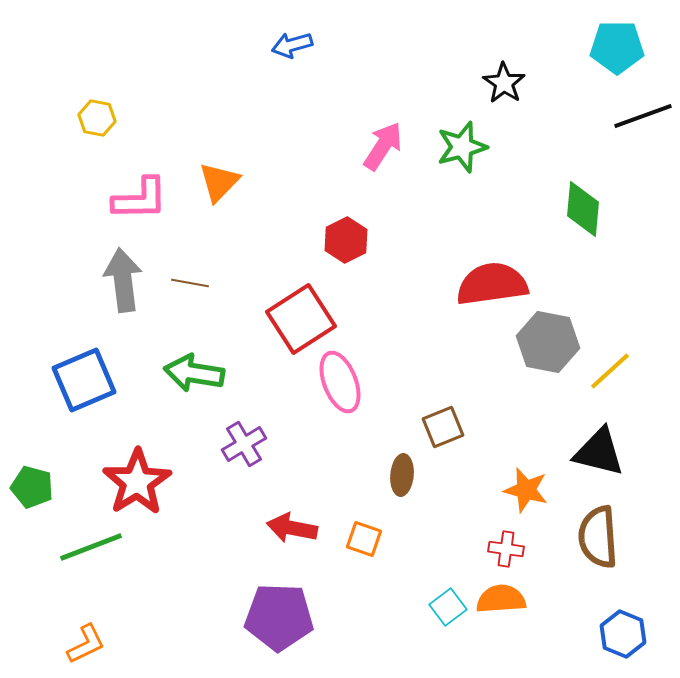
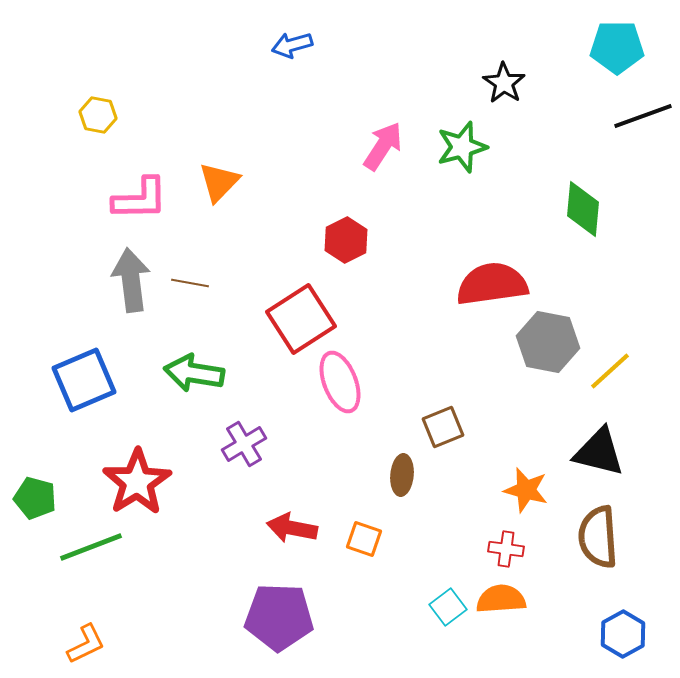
yellow hexagon: moved 1 px right, 3 px up
gray arrow: moved 8 px right
green pentagon: moved 3 px right, 11 px down
blue hexagon: rotated 9 degrees clockwise
